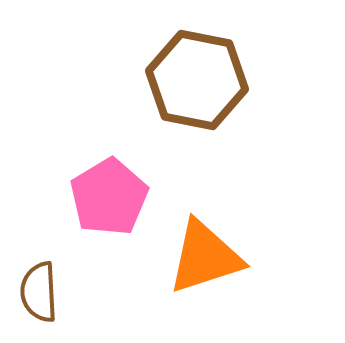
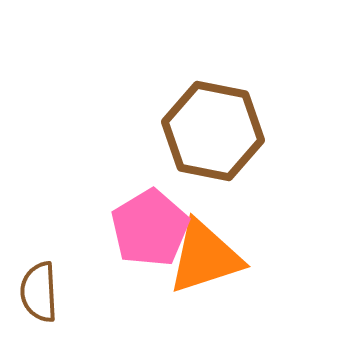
brown hexagon: moved 16 px right, 51 px down
pink pentagon: moved 41 px right, 31 px down
